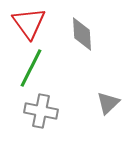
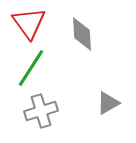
green line: rotated 6 degrees clockwise
gray triangle: rotated 15 degrees clockwise
gray cross: rotated 28 degrees counterclockwise
